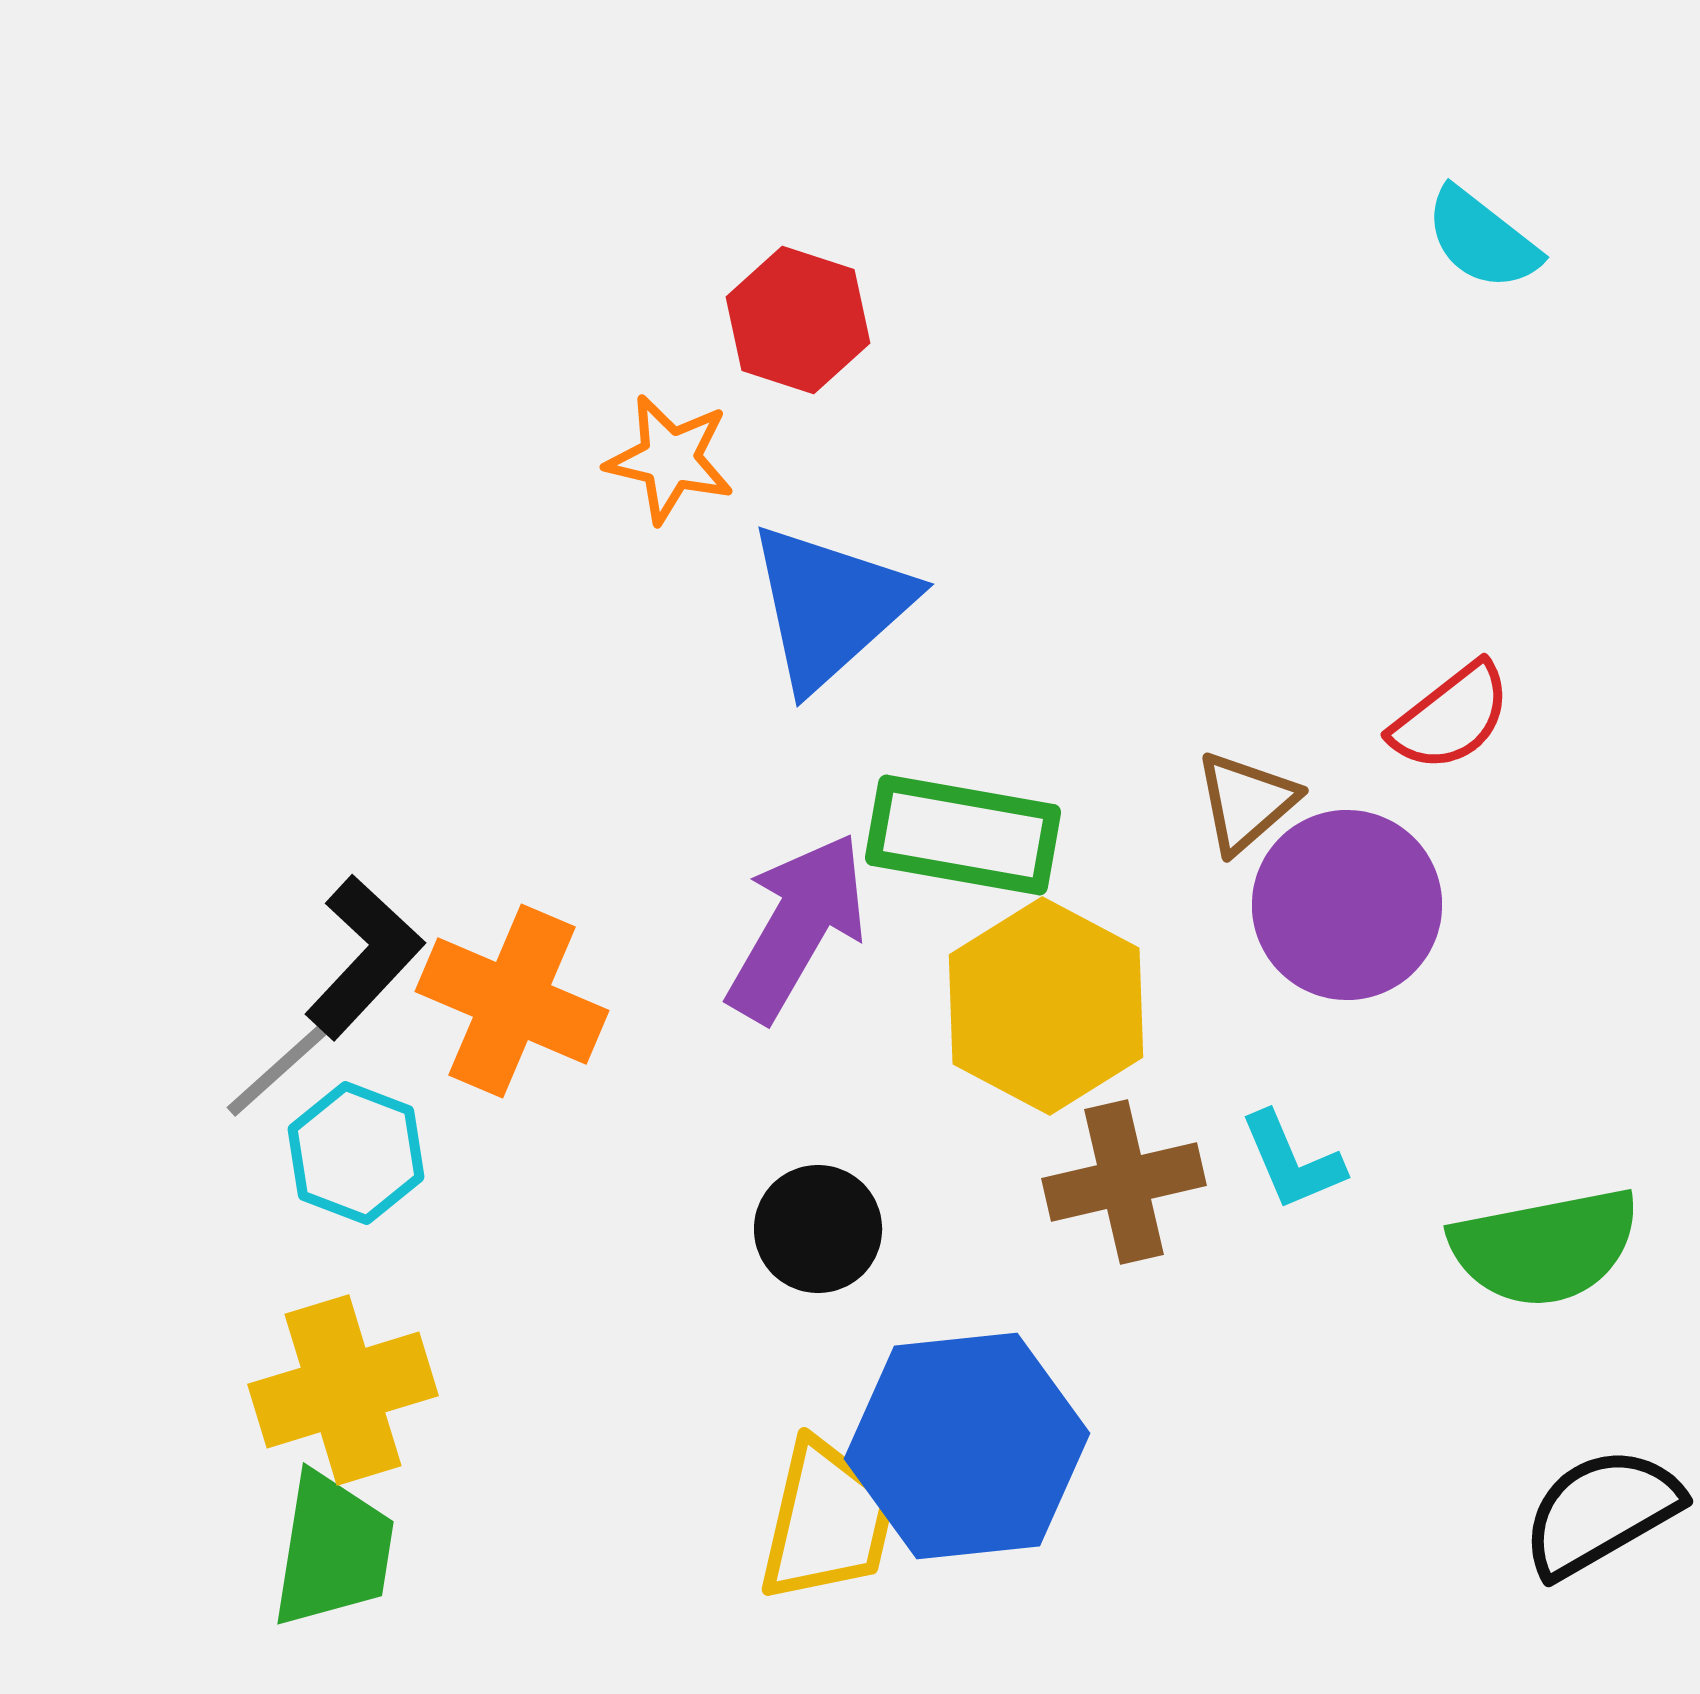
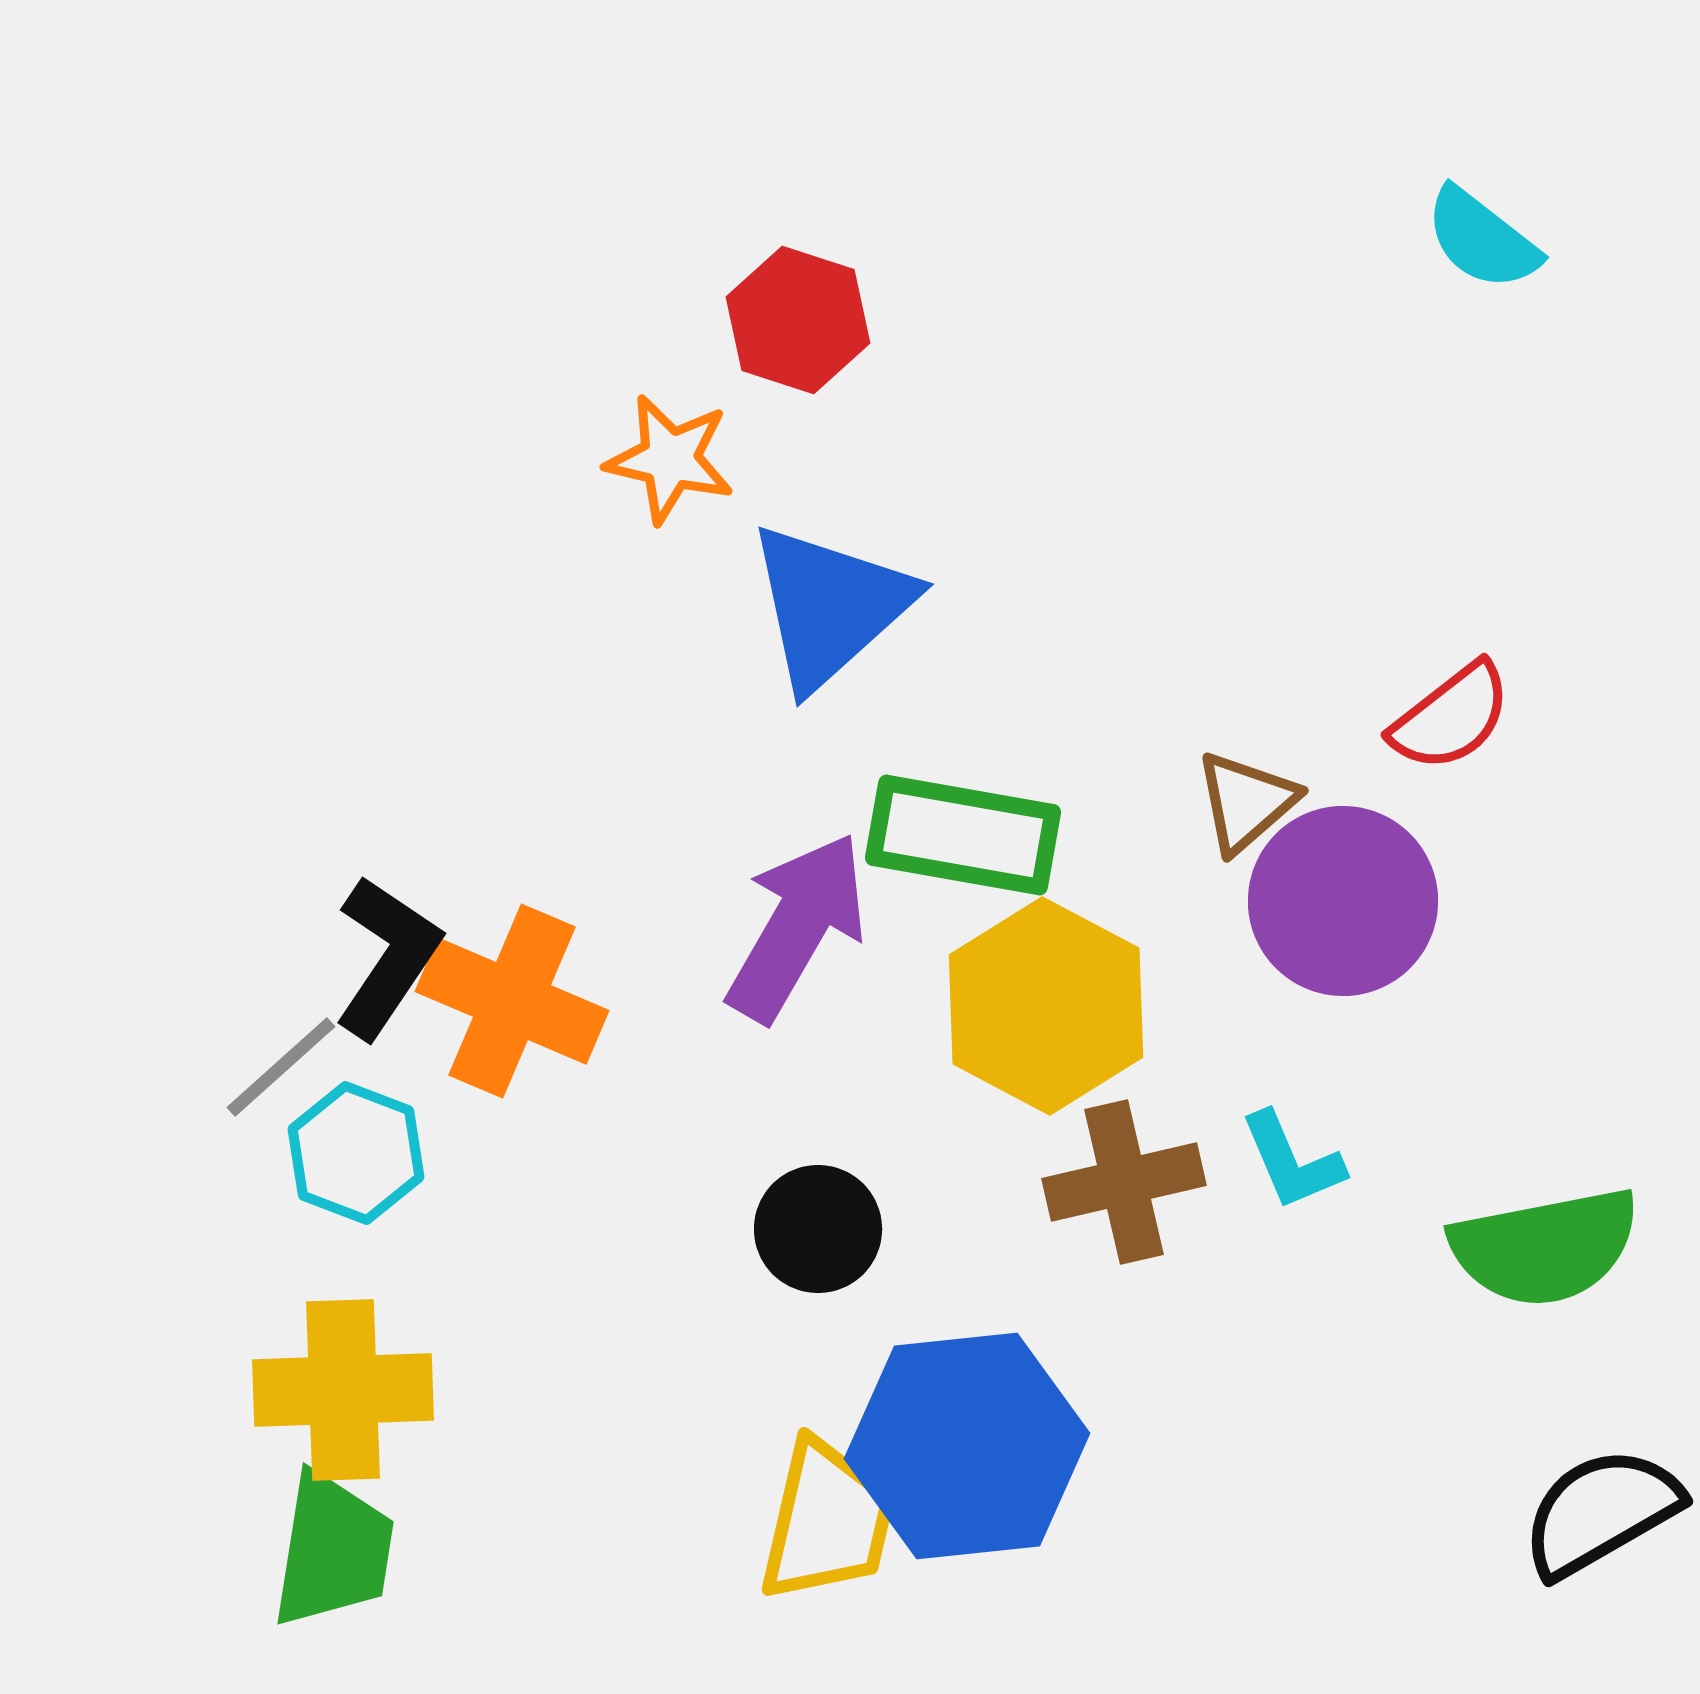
purple circle: moved 4 px left, 4 px up
black L-shape: moved 23 px right; rotated 9 degrees counterclockwise
yellow cross: rotated 15 degrees clockwise
